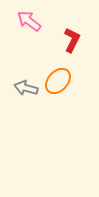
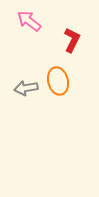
orange ellipse: rotated 56 degrees counterclockwise
gray arrow: rotated 25 degrees counterclockwise
